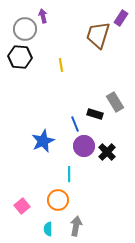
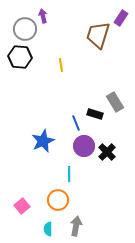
blue line: moved 1 px right, 1 px up
